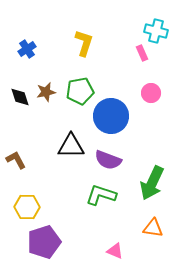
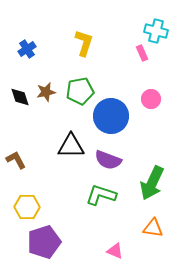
pink circle: moved 6 px down
